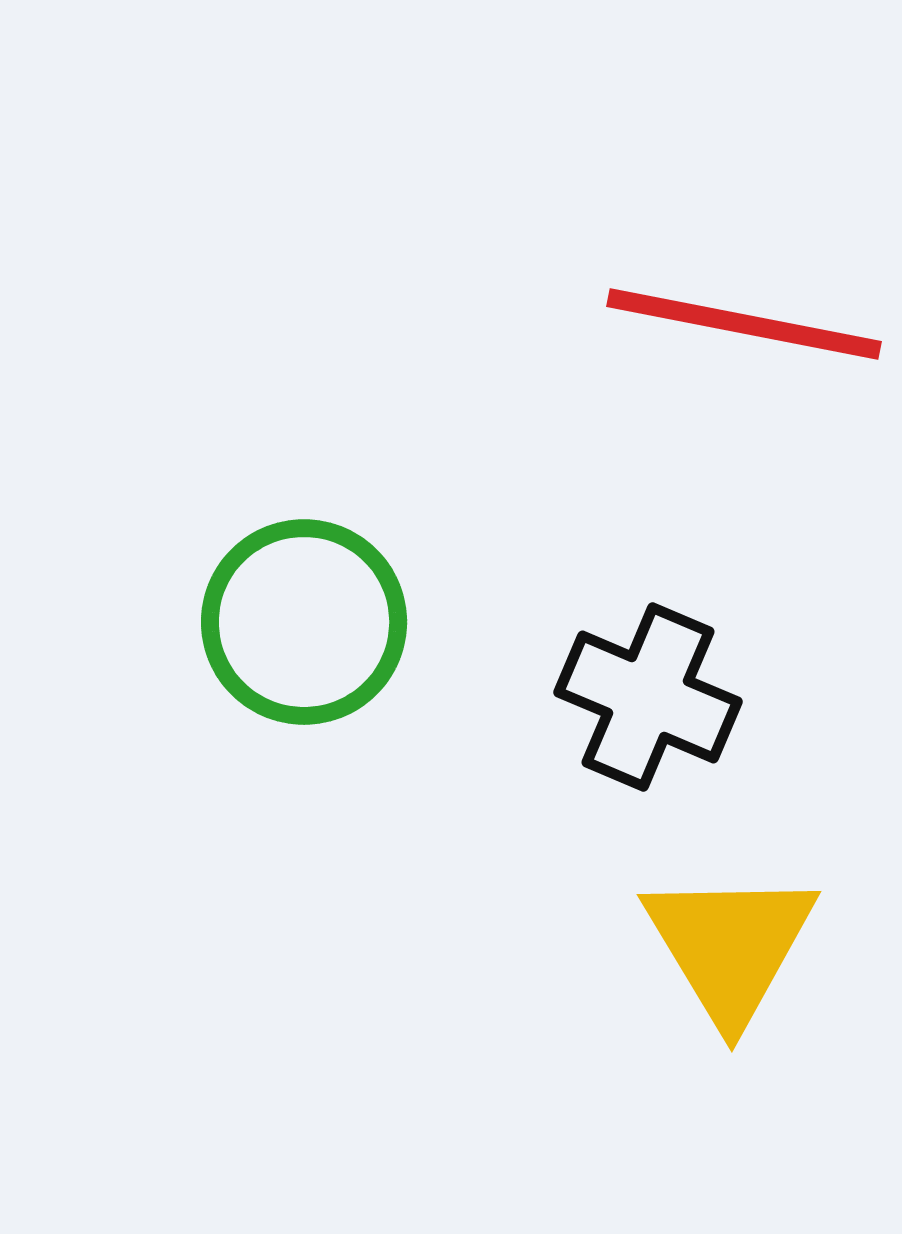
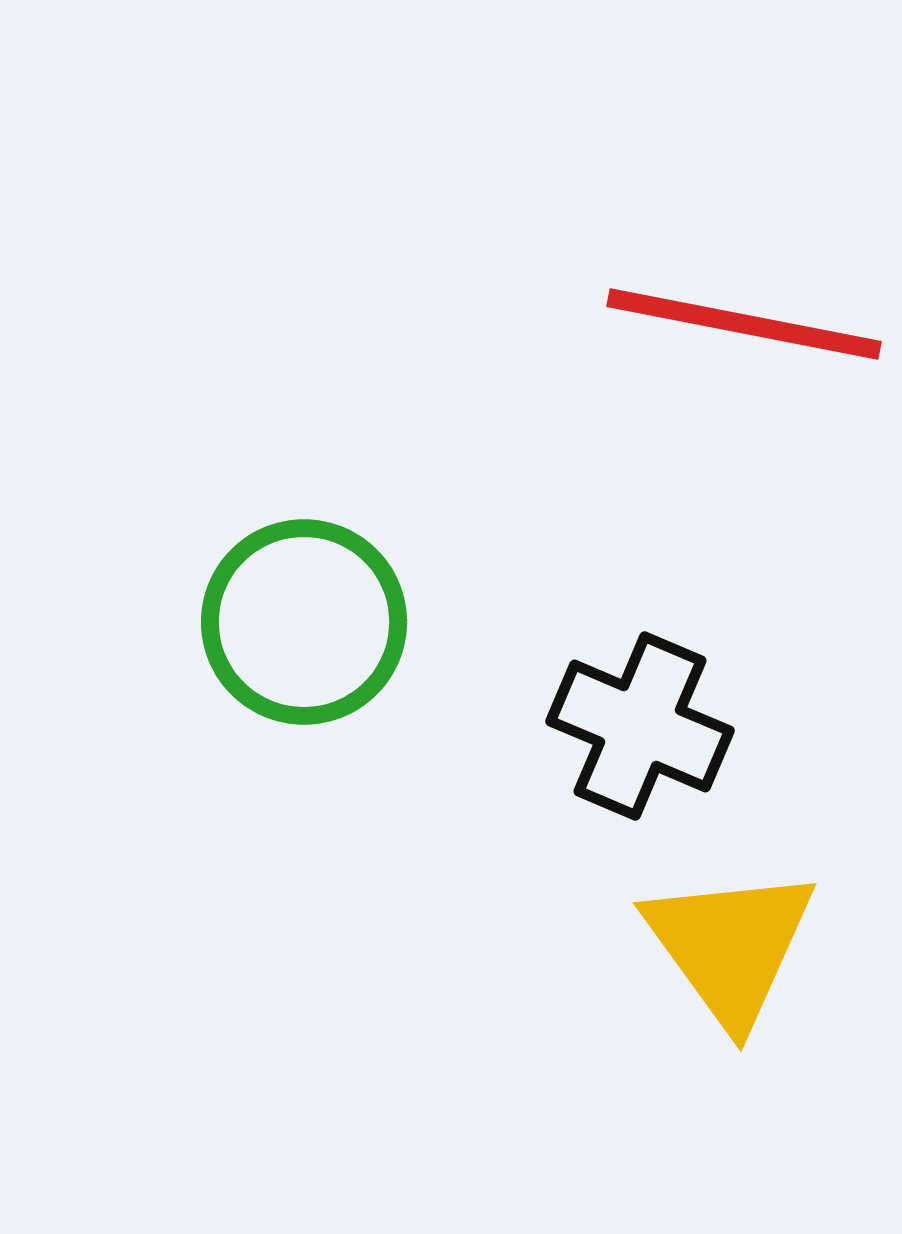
black cross: moved 8 px left, 29 px down
yellow triangle: rotated 5 degrees counterclockwise
